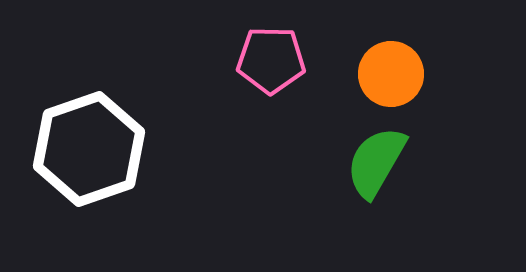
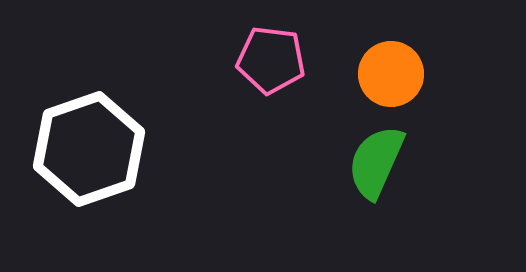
pink pentagon: rotated 6 degrees clockwise
green semicircle: rotated 6 degrees counterclockwise
